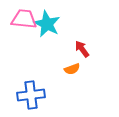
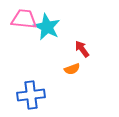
cyan star: moved 3 px down
